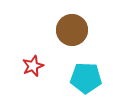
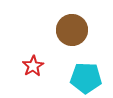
red star: rotated 10 degrees counterclockwise
